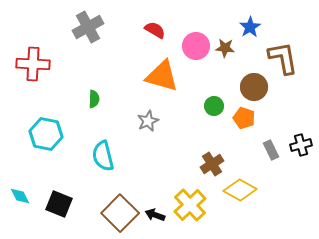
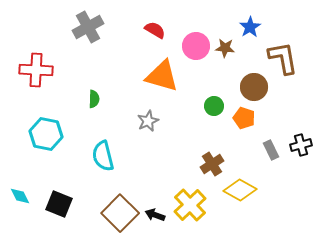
red cross: moved 3 px right, 6 px down
